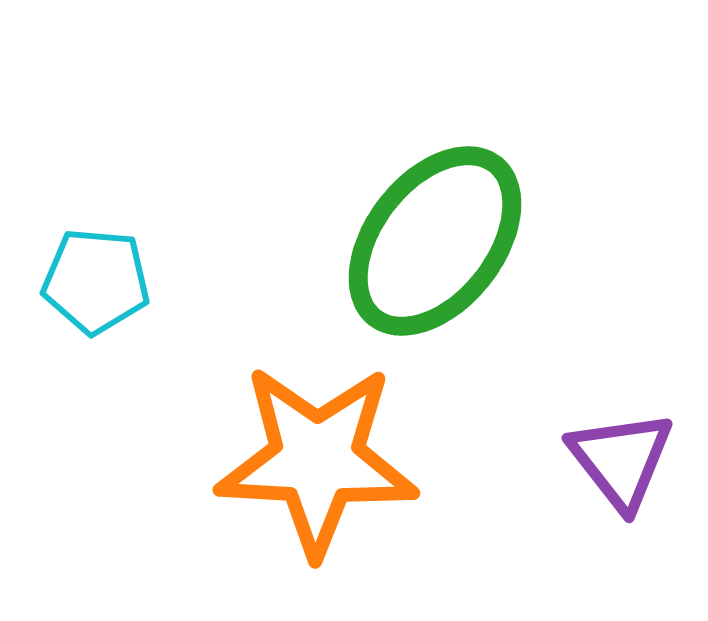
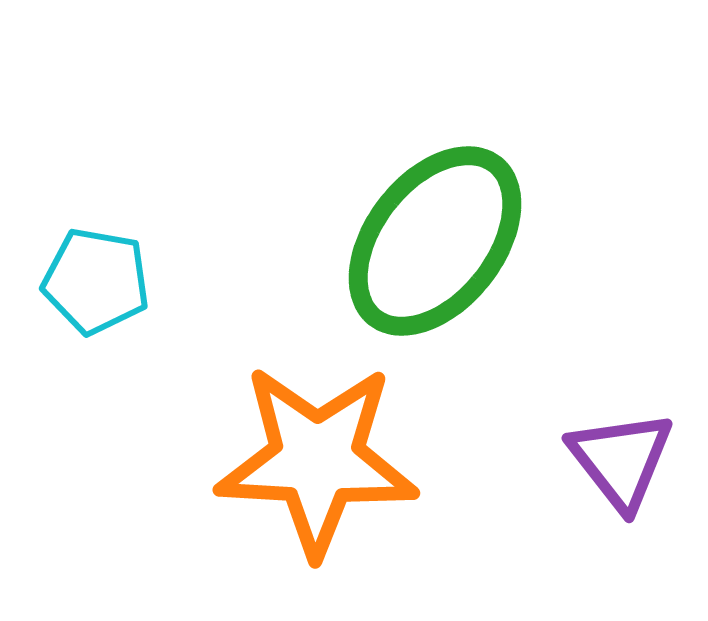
cyan pentagon: rotated 5 degrees clockwise
